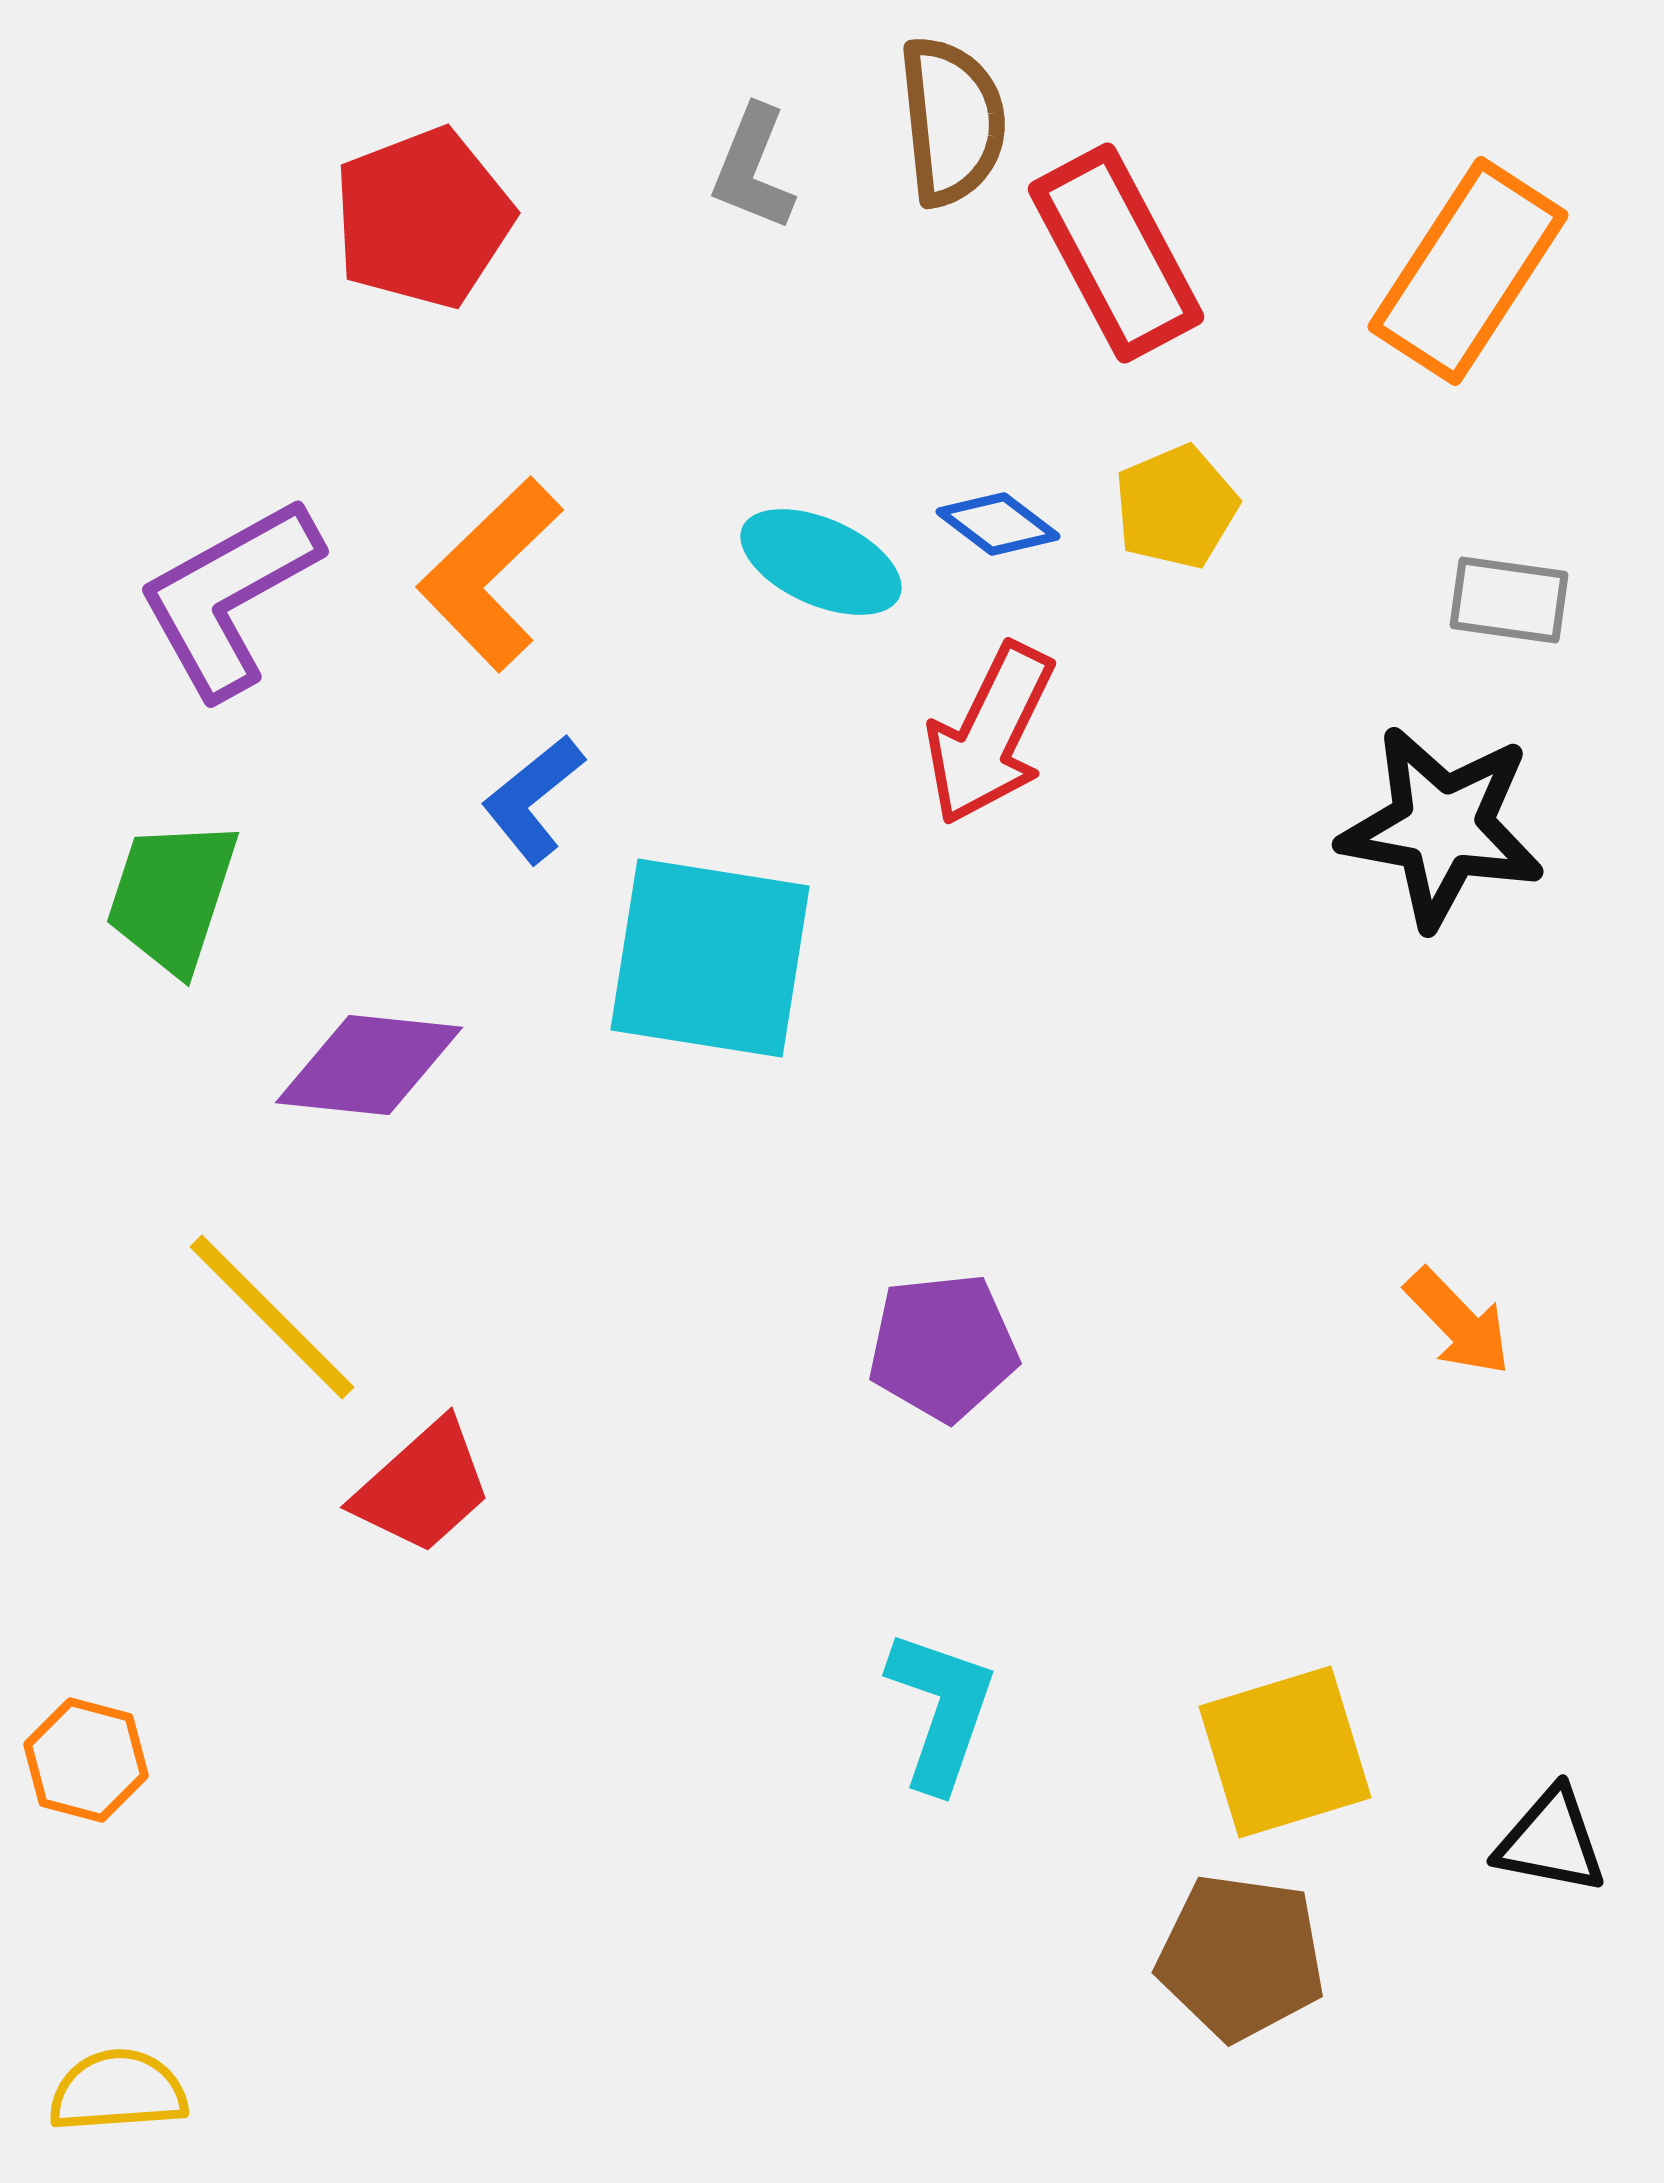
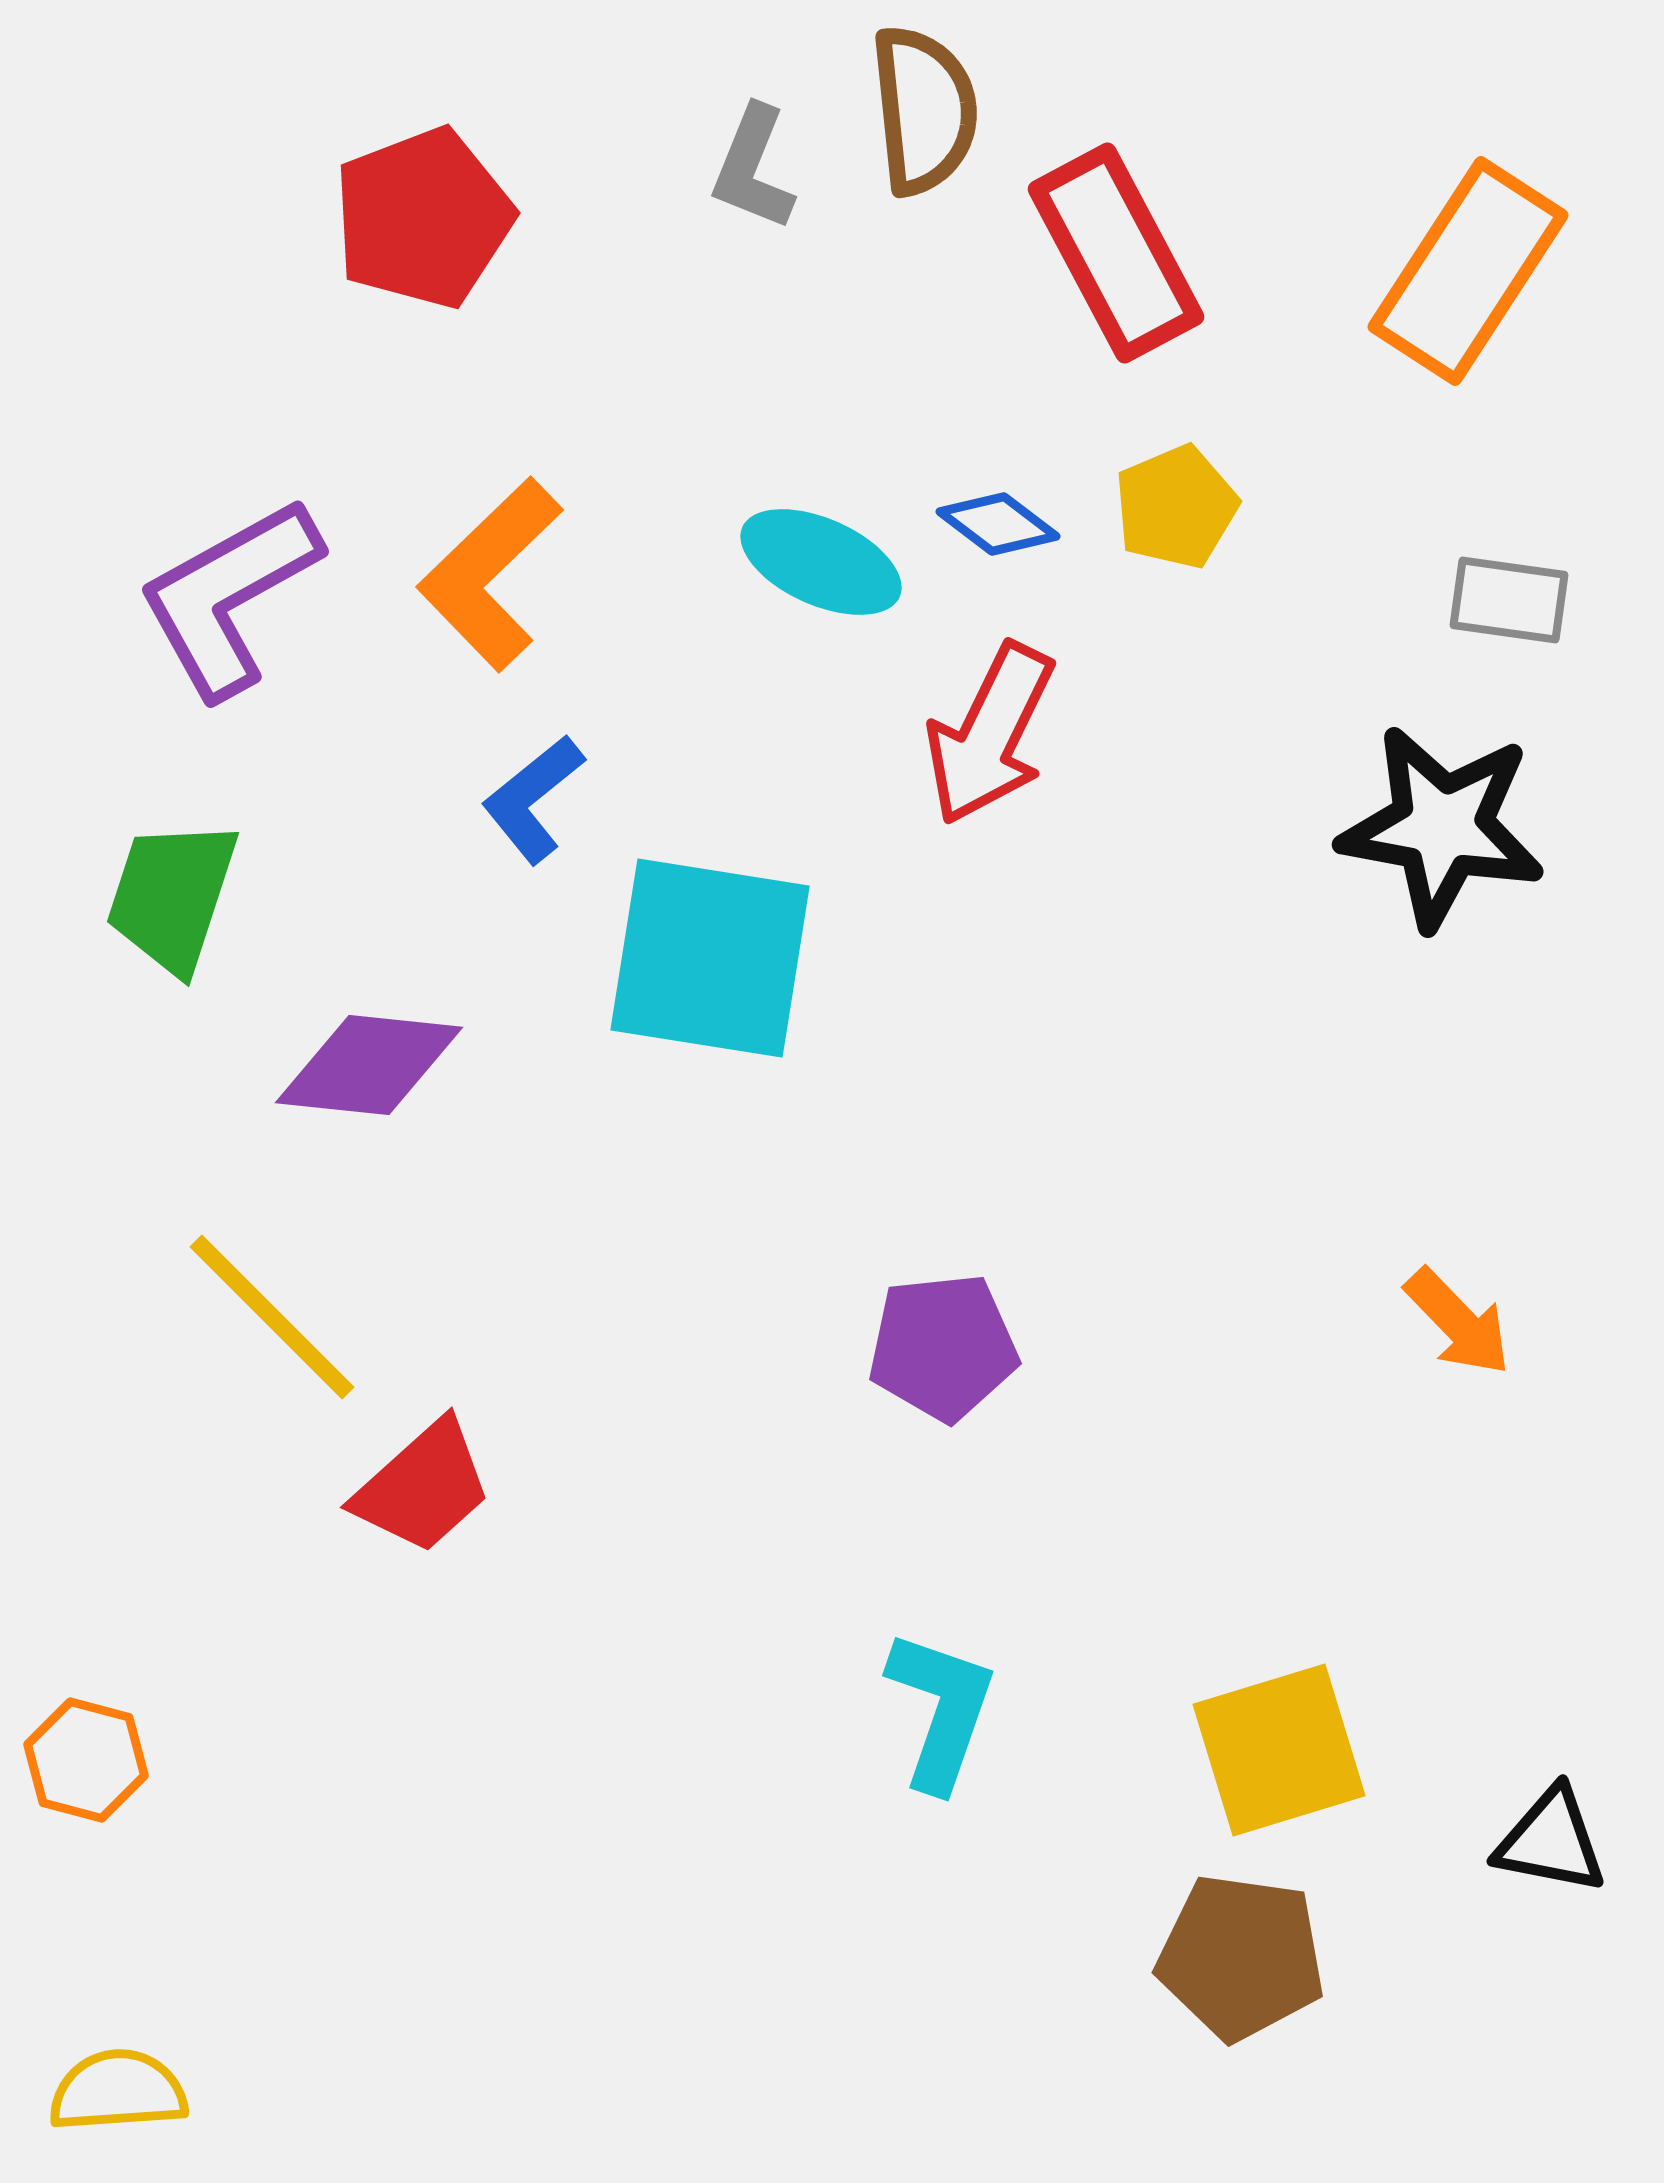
brown semicircle: moved 28 px left, 11 px up
yellow square: moved 6 px left, 2 px up
